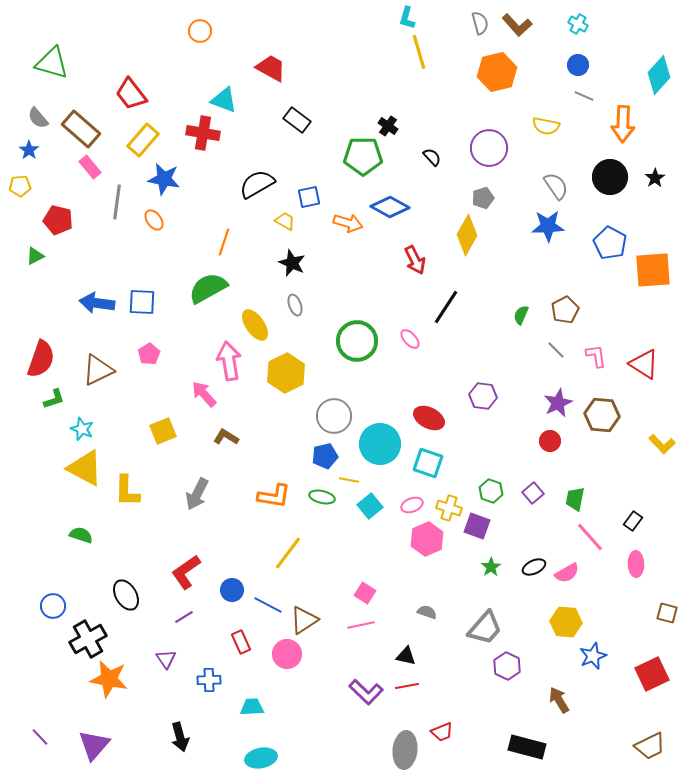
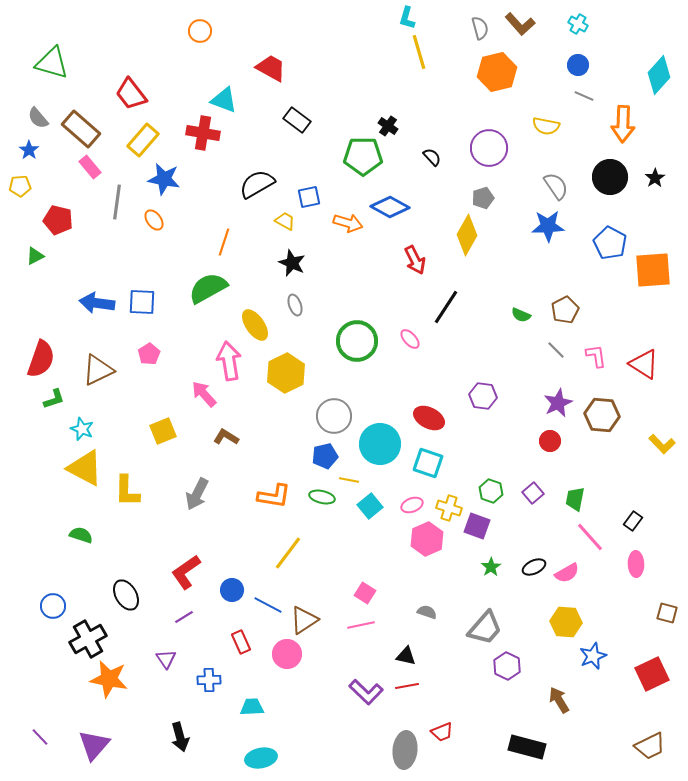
gray semicircle at (480, 23): moved 5 px down
brown L-shape at (517, 25): moved 3 px right, 1 px up
green semicircle at (521, 315): rotated 90 degrees counterclockwise
